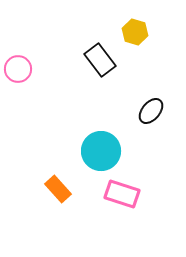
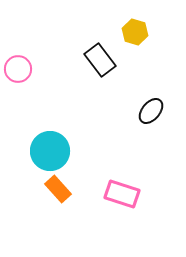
cyan circle: moved 51 px left
